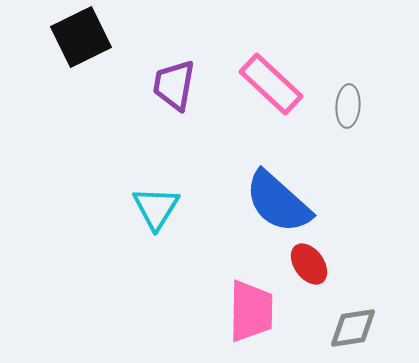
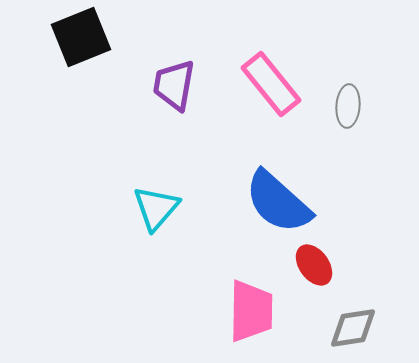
black square: rotated 4 degrees clockwise
pink rectangle: rotated 8 degrees clockwise
cyan triangle: rotated 9 degrees clockwise
red ellipse: moved 5 px right, 1 px down
